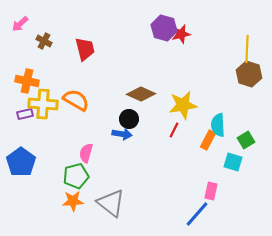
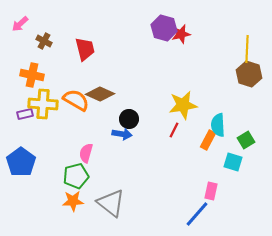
orange cross: moved 5 px right, 6 px up
brown diamond: moved 41 px left
